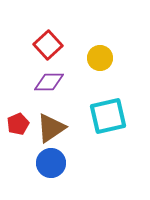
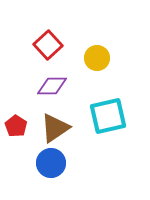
yellow circle: moved 3 px left
purple diamond: moved 3 px right, 4 px down
red pentagon: moved 2 px left, 2 px down; rotated 15 degrees counterclockwise
brown triangle: moved 4 px right
